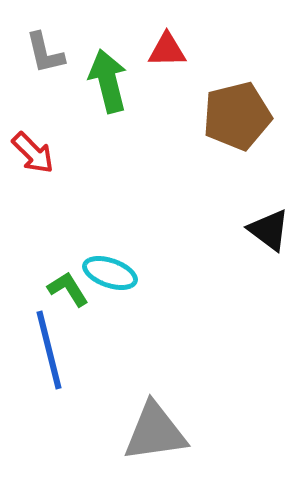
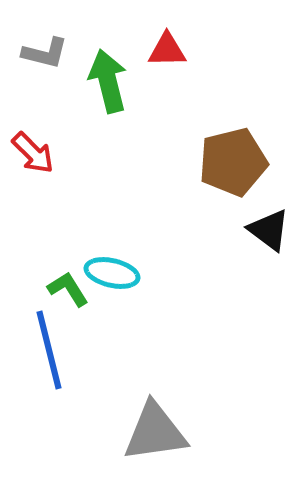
gray L-shape: rotated 63 degrees counterclockwise
brown pentagon: moved 4 px left, 46 px down
cyan ellipse: moved 2 px right; rotated 6 degrees counterclockwise
